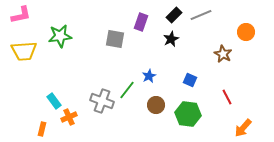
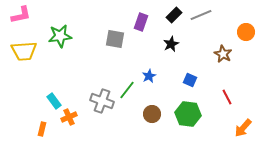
black star: moved 5 px down
brown circle: moved 4 px left, 9 px down
